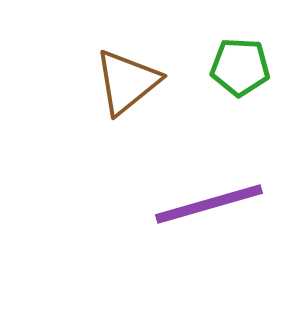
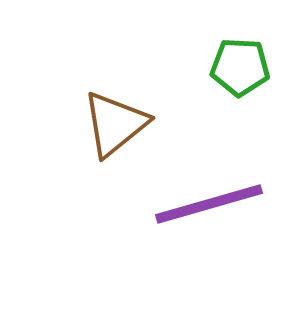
brown triangle: moved 12 px left, 42 px down
